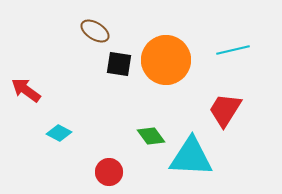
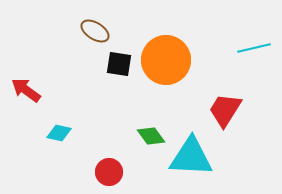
cyan line: moved 21 px right, 2 px up
cyan diamond: rotated 15 degrees counterclockwise
